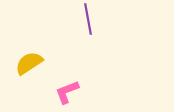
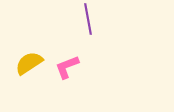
pink L-shape: moved 25 px up
